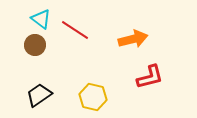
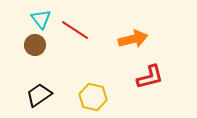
cyan triangle: rotated 15 degrees clockwise
